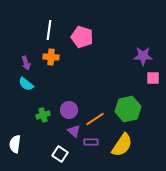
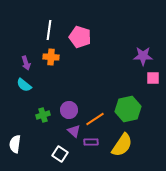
pink pentagon: moved 2 px left
cyan semicircle: moved 2 px left, 1 px down
